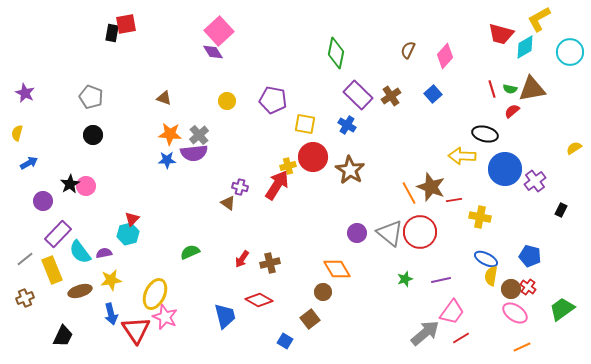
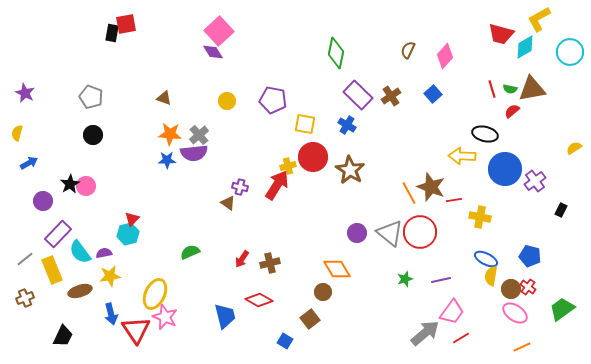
yellow star at (111, 280): moved 1 px left, 4 px up
